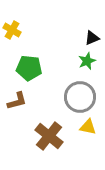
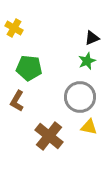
yellow cross: moved 2 px right, 2 px up
brown L-shape: rotated 135 degrees clockwise
yellow triangle: moved 1 px right
